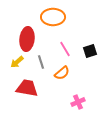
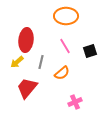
orange ellipse: moved 13 px right, 1 px up
red ellipse: moved 1 px left, 1 px down
pink line: moved 3 px up
gray line: rotated 32 degrees clockwise
red trapezoid: rotated 60 degrees counterclockwise
pink cross: moved 3 px left
